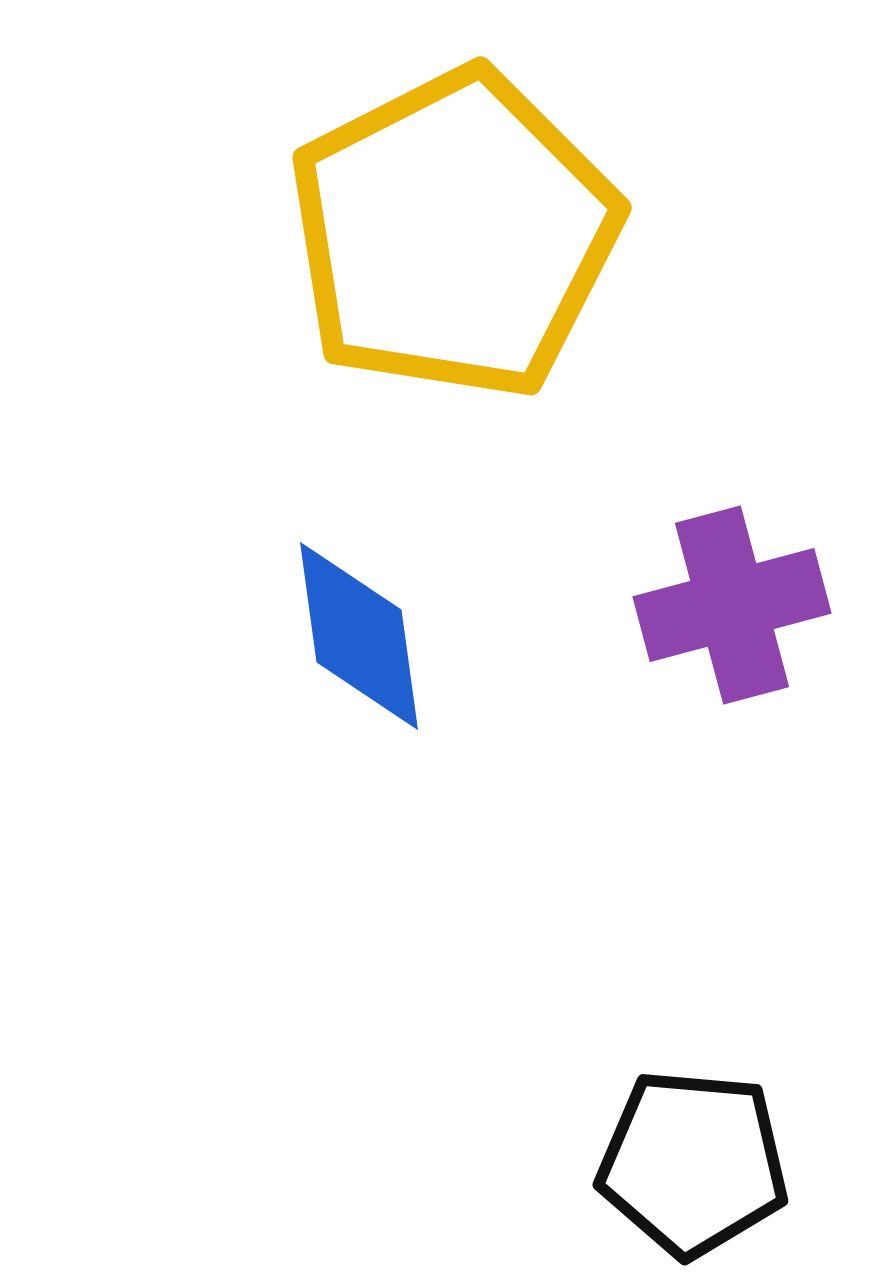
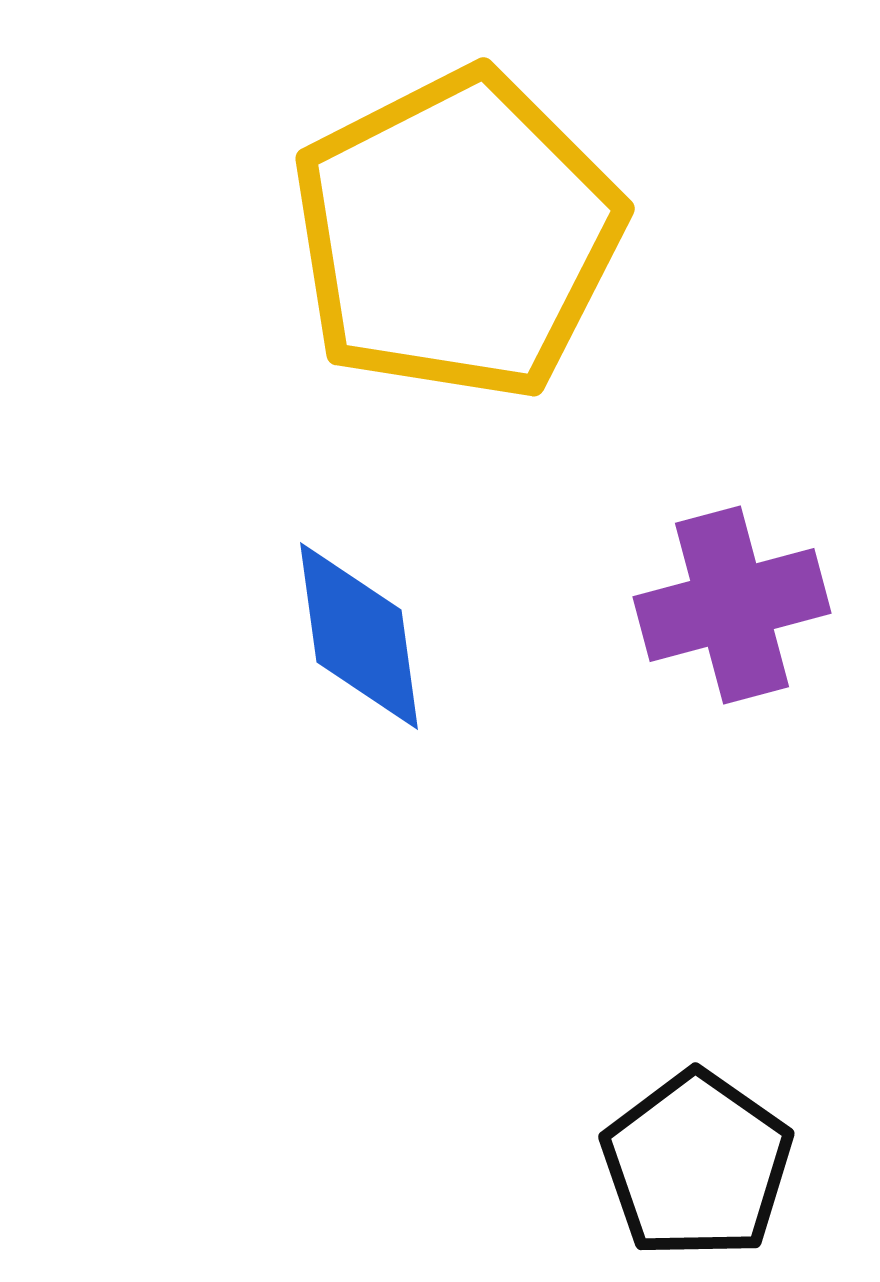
yellow pentagon: moved 3 px right, 1 px down
black pentagon: moved 4 px right, 2 px down; rotated 30 degrees clockwise
